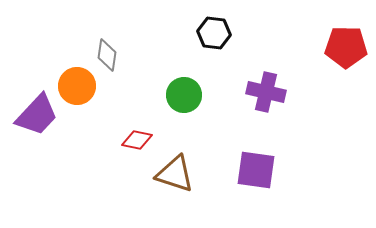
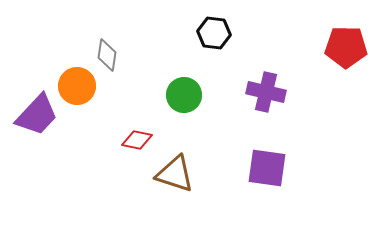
purple square: moved 11 px right, 2 px up
